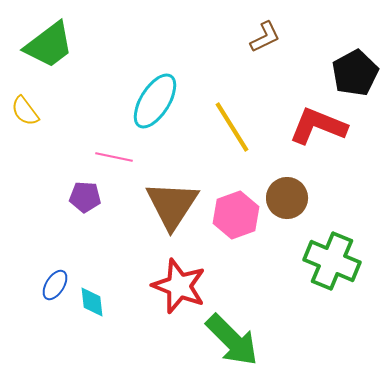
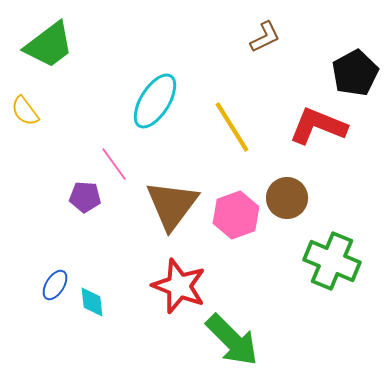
pink line: moved 7 px down; rotated 42 degrees clockwise
brown triangle: rotated 4 degrees clockwise
